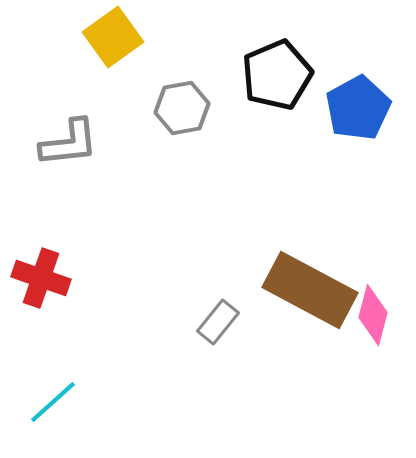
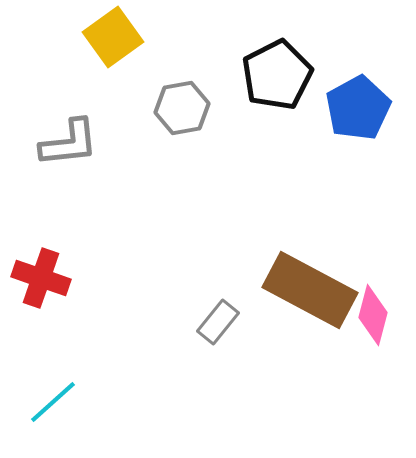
black pentagon: rotated 4 degrees counterclockwise
